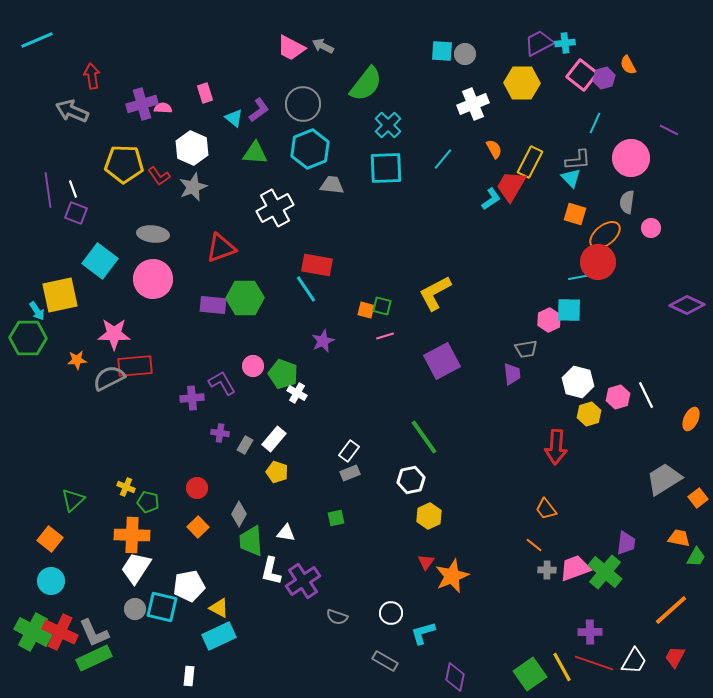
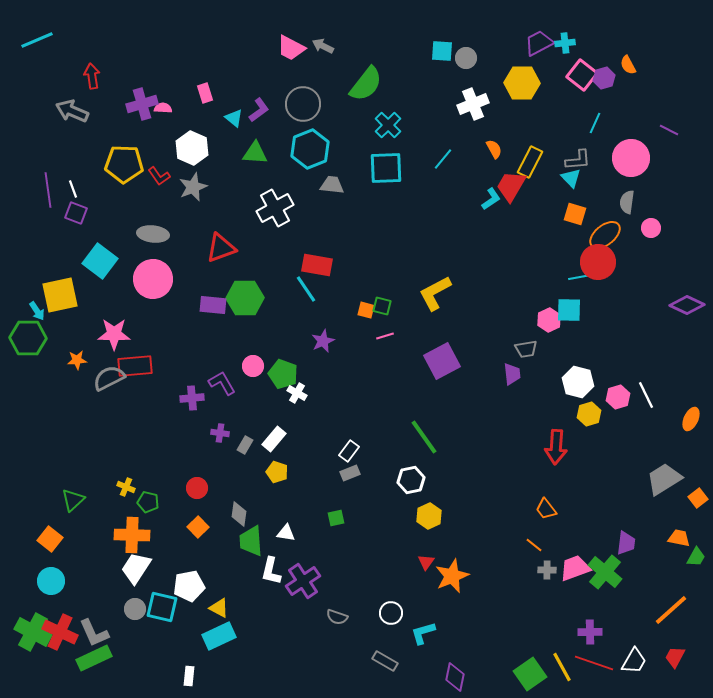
gray circle at (465, 54): moved 1 px right, 4 px down
gray diamond at (239, 514): rotated 20 degrees counterclockwise
